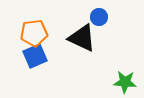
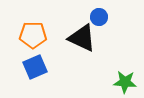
orange pentagon: moved 1 px left, 2 px down; rotated 8 degrees clockwise
blue square: moved 11 px down
